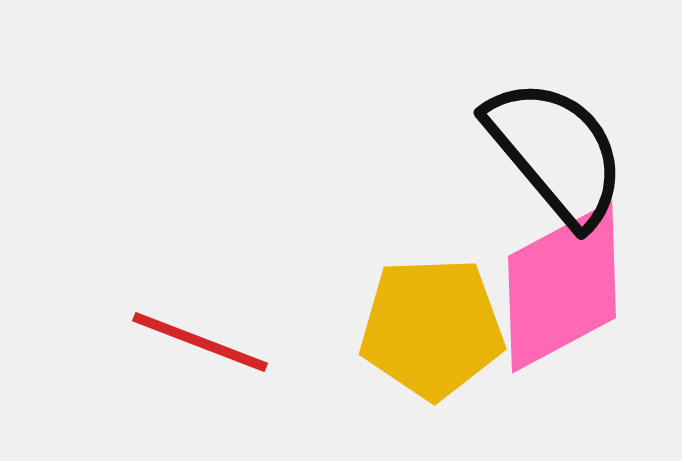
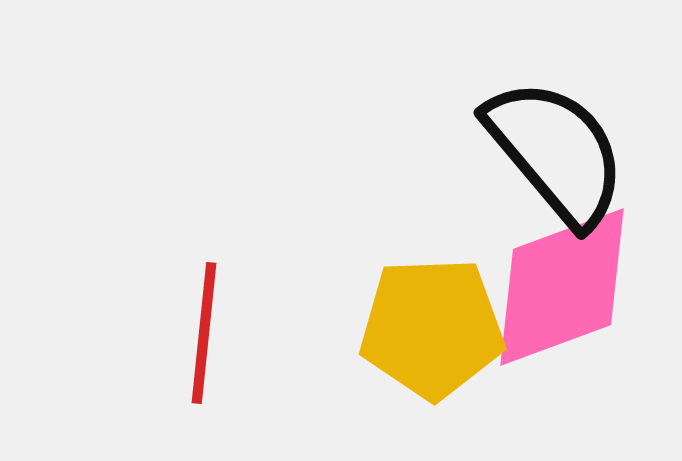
pink diamond: rotated 8 degrees clockwise
red line: moved 4 px right, 9 px up; rotated 75 degrees clockwise
